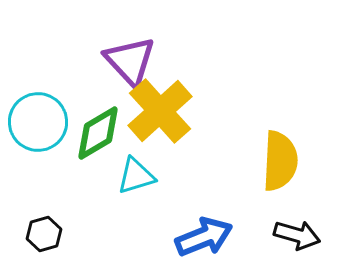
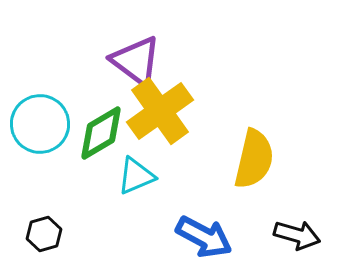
purple triangle: moved 6 px right; rotated 10 degrees counterclockwise
yellow cross: rotated 6 degrees clockwise
cyan circle: moved 2 px right, 2 px down
green diamond: moved 3 px right
yellow semicircle: moved 26 px left, 2 px up; rotated 10 degrees clockwise
cyan triangle: rotated 6 degrees counterclockwise
blue arrow: rotated 50 degrees clockwise
